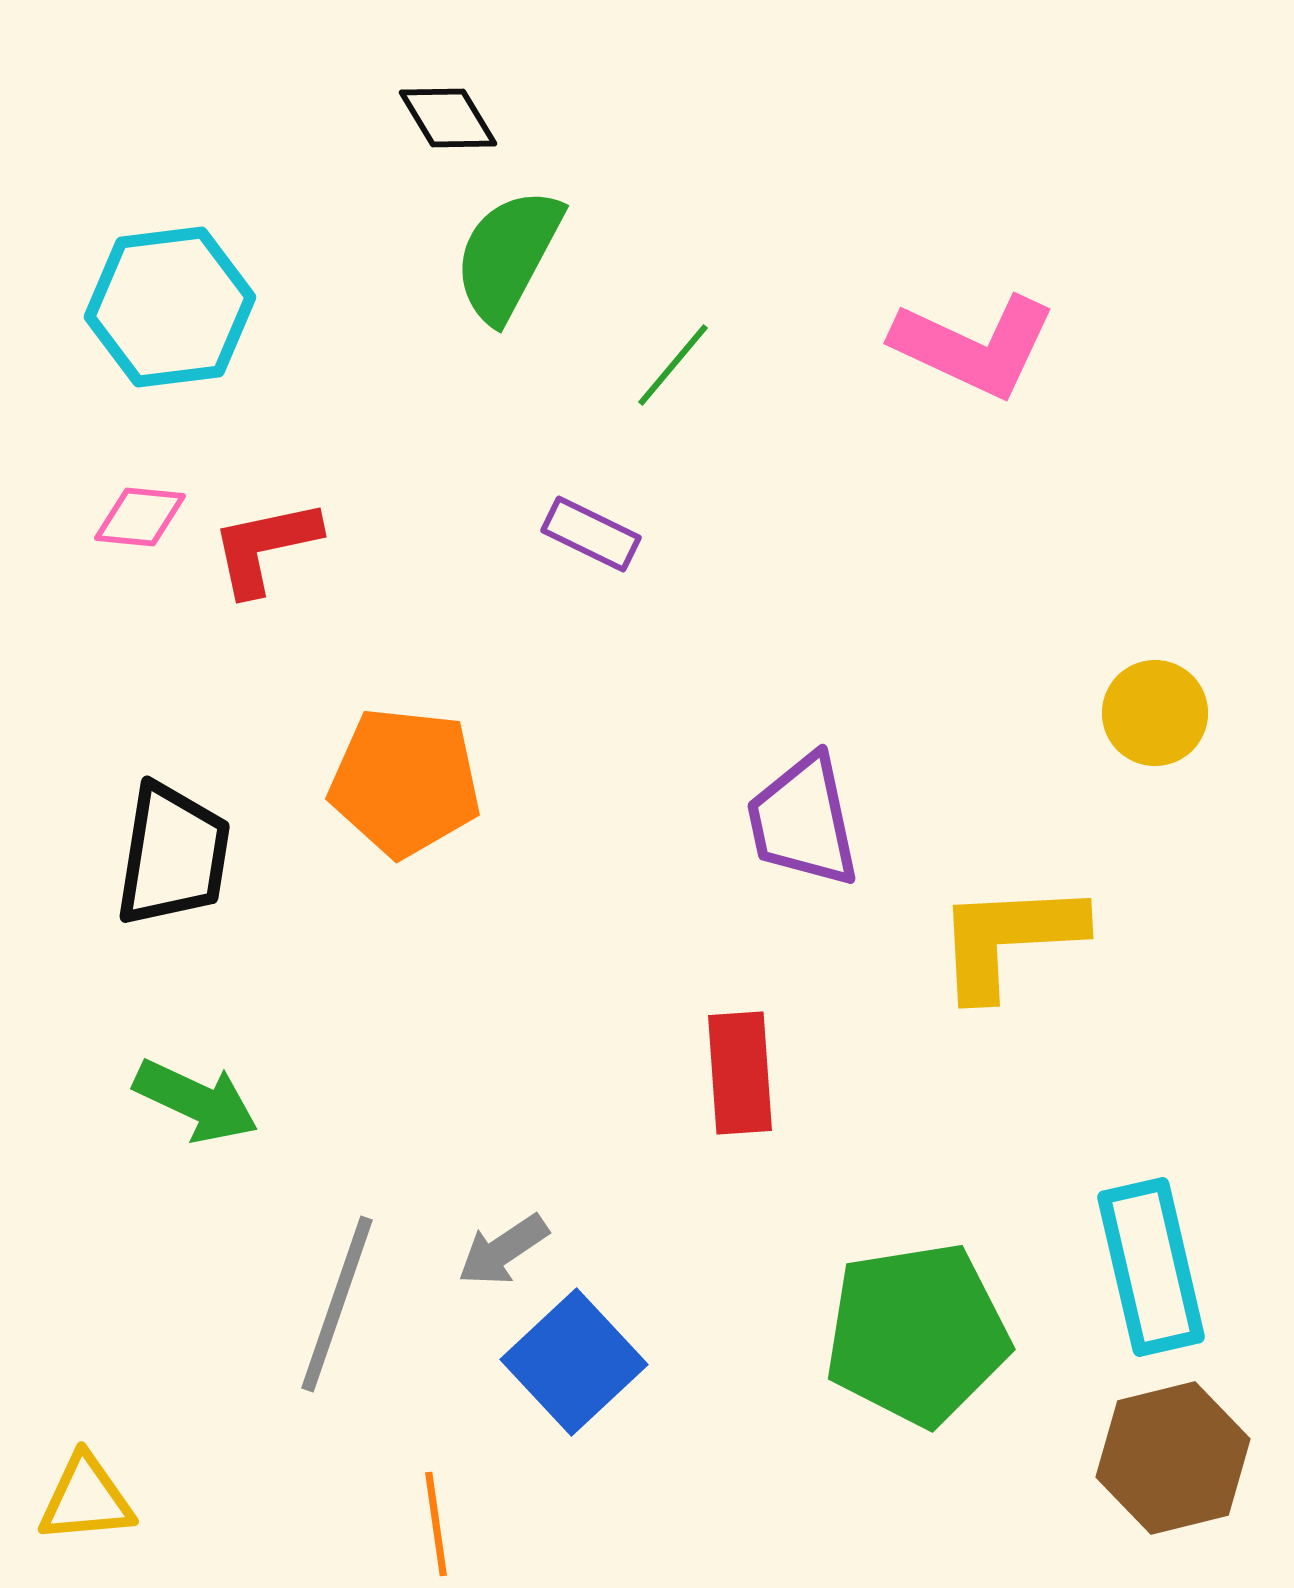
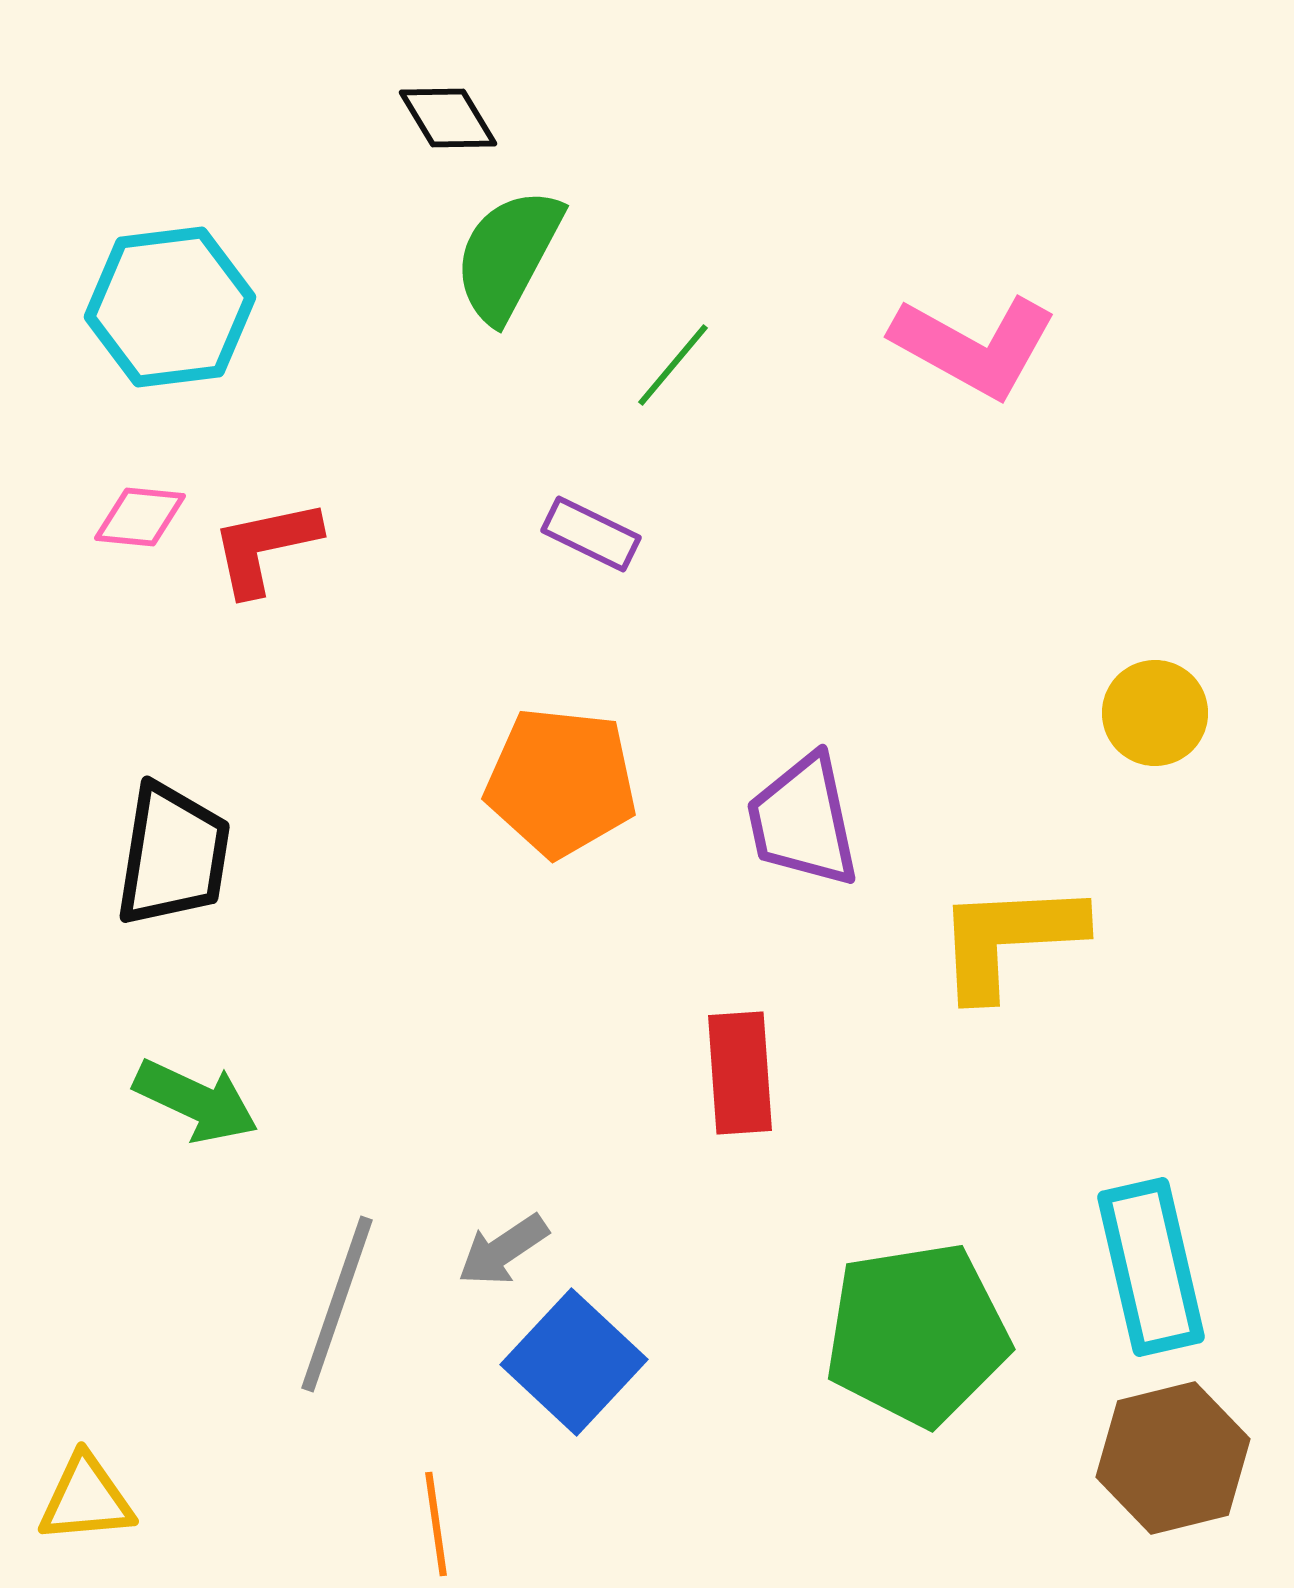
pink L-shape: rotated 4 degrees clockwise
orange pentagon: moved 156 px right
blue square: rotated 4 degrees counterclockwise
